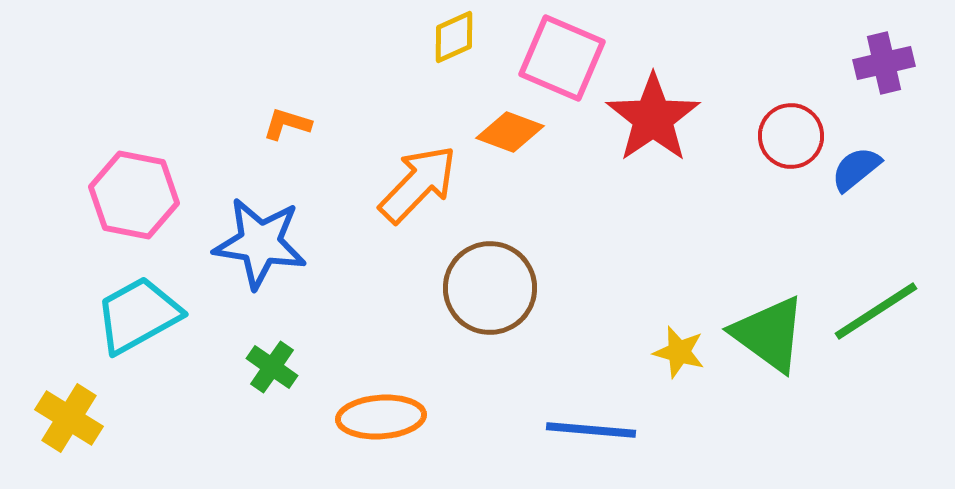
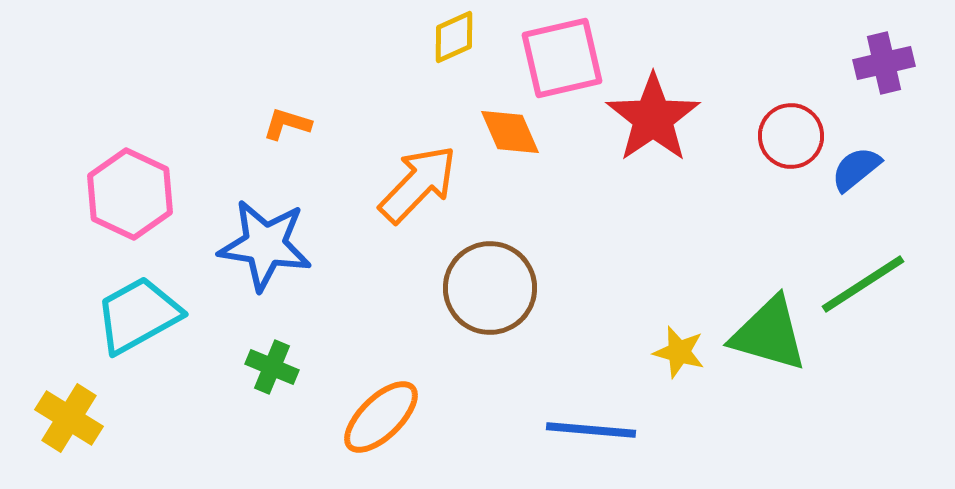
pink square: rotated 36 degrees counterclockwise
orange diamond: rotated 46 degrees clockwise
pink hexagon: moved 4 px left, 1 px up; rotated 14 degrees clockwise
blue star: moved 5 px right, 2 px down
green line: moved 13 px left, 27 px up
green triangle: rotated 20 degrees counterclockwise
green cross: rotated 12 degrees counterclockwise
orange ellipse: rotated 40 degrees counterclockwise
